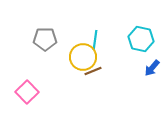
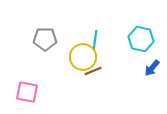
pink square: rotated 35 degrees counterclockwise
